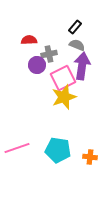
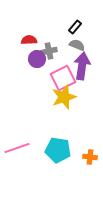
gray cross: moved 3 px up
purple circle: moved 6 px up
